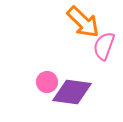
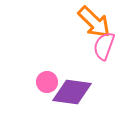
orange arrow: moved 11 px right
